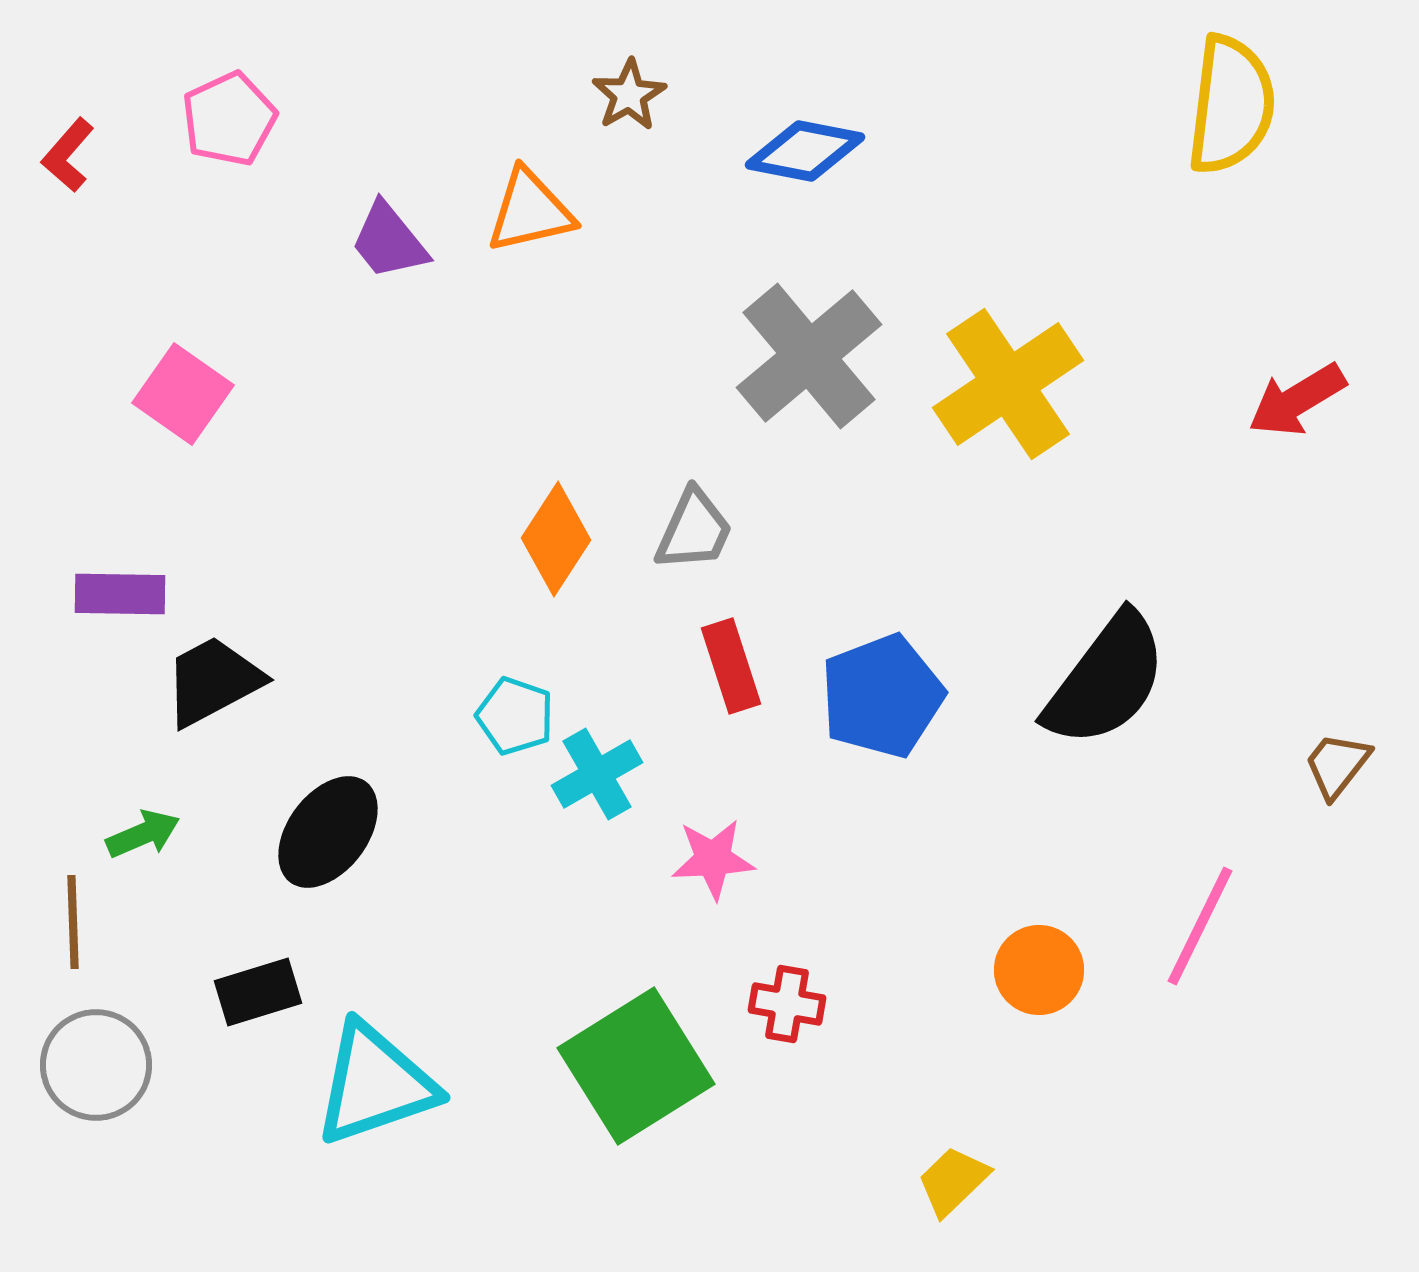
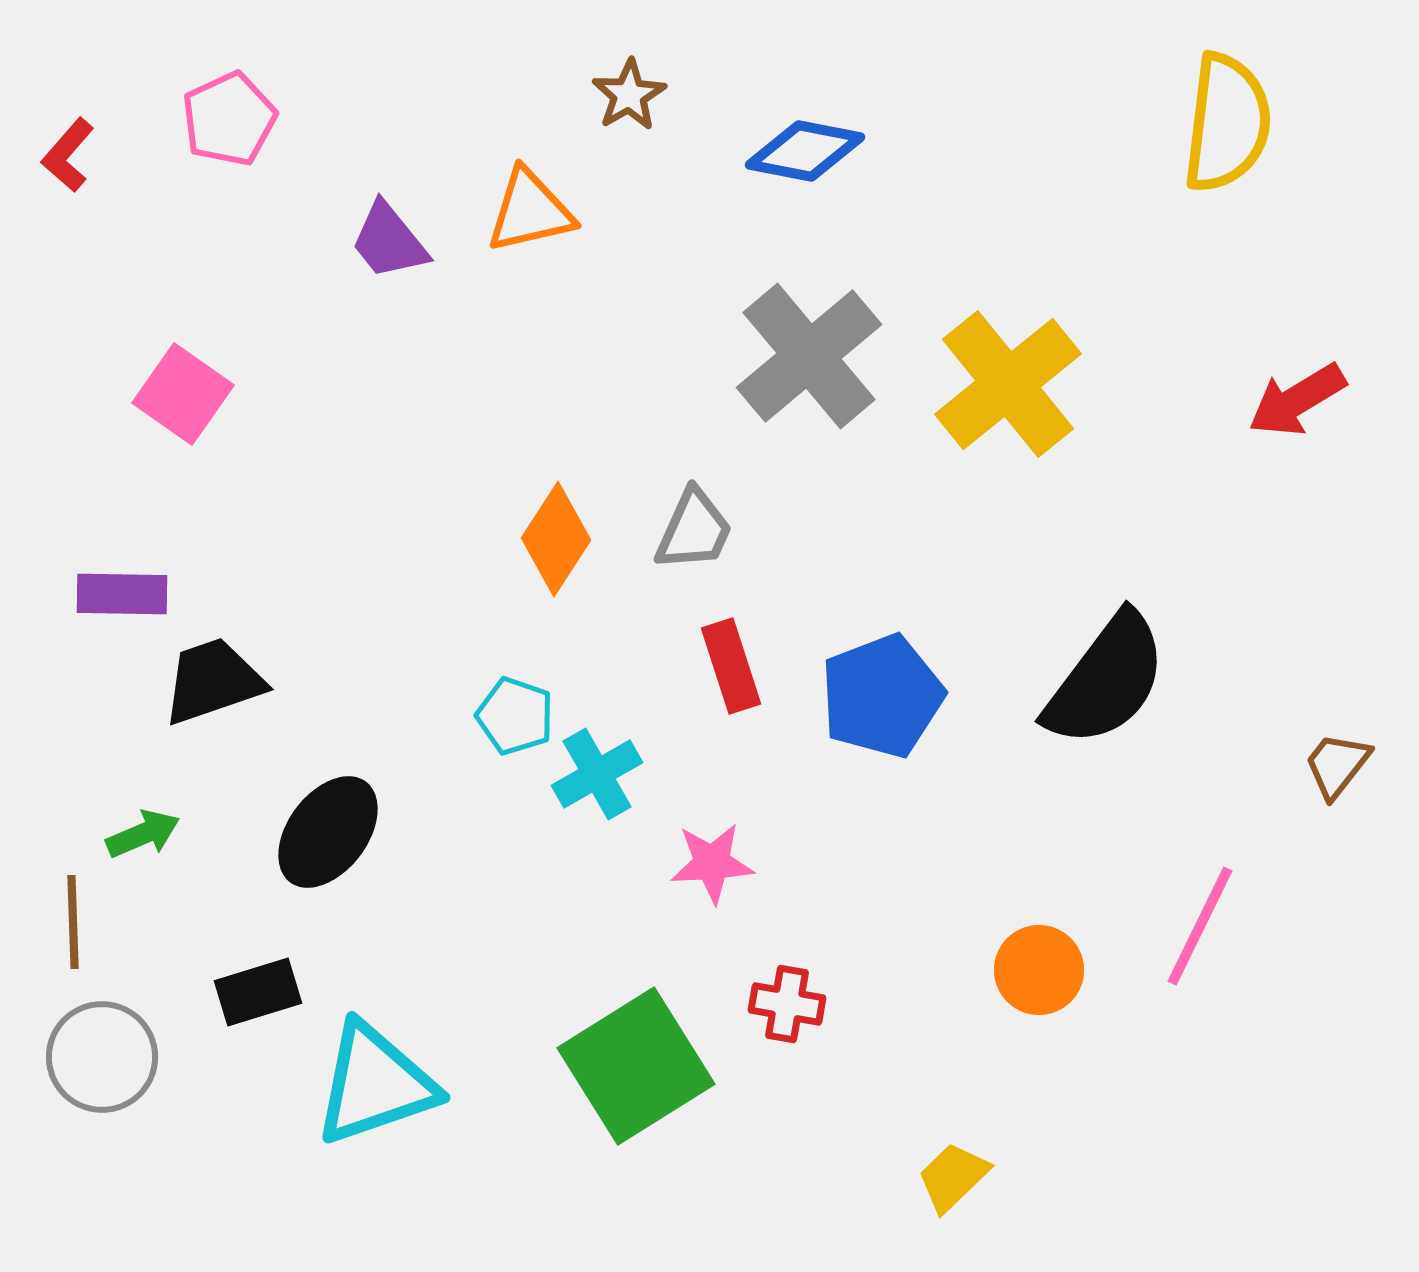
yellow semicircle: moved 4 px left, 18 px down
yellow cross: rotated 5 degrees counterclockwise
purple rectangle: moved 2 px right
black trapezoid: rotated 9 degrees clockwise
pink star: moved 1 px left, 4 px down
gray circle: moved 6 px right, 8 px up
yellow trapezoid: moved 4 px up
